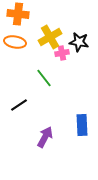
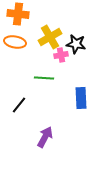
black star: moved 3 px left, 2 px down
pink cross: moved 1 px left, 2 px down
green line: rotated 48 degrees counterclockwise
black line: rotated 18 degrees counterclockwise
blue rectangle: moved 1 px left, 27 px up
